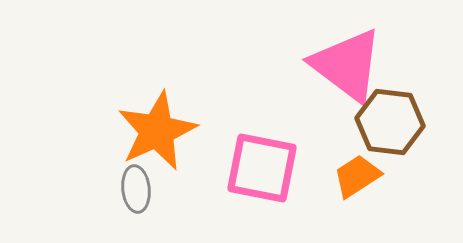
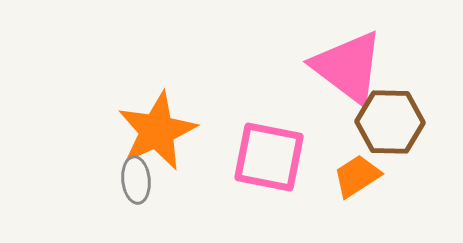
pink triangle: moved 1 px right, 2 px down
brown hexagon: rotated 6 degrees counterclockwise
pink square: moved 7 px right, 11 px up
gray ellipse: moved 9 px up
